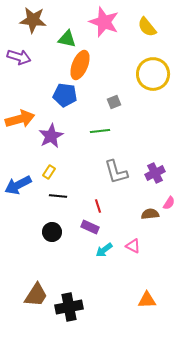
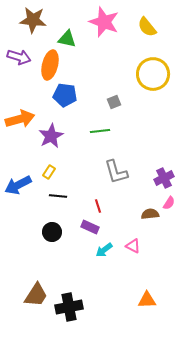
orange ellipse: moved 30 px left; rotated 8 degrees counterclockwise
purple cross: moved 9 px right, 5 px down
